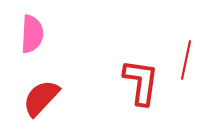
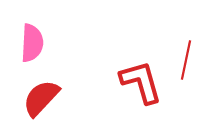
pink semicircle: moved 9 px down
red L-shape: rotated 24 degrees counterclockwise
